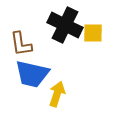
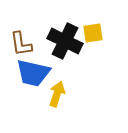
black cross: moved 16 px down
yellow square: rotated 10 degrees counterclockwise
blue trapezoid: moved 1 px right, 1 px up
